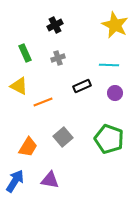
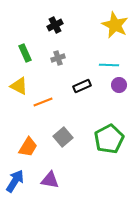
purple circle: moved 4 px right, 8 px up
green pentagon: rotated 24 degrees clockwise
